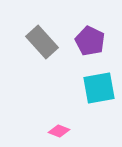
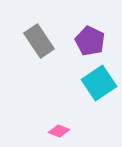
gray rectangle: moved 3 px left, 1 px up; rotated 8 degrees clockwise
cyan square: moved 5 px up; rotated 24 degrees counterclockwise
